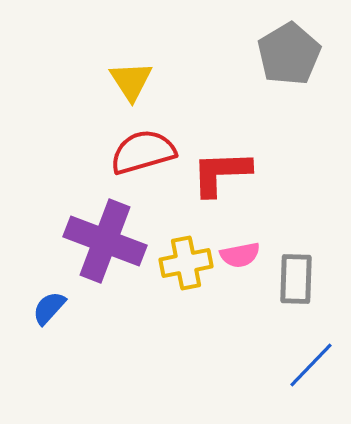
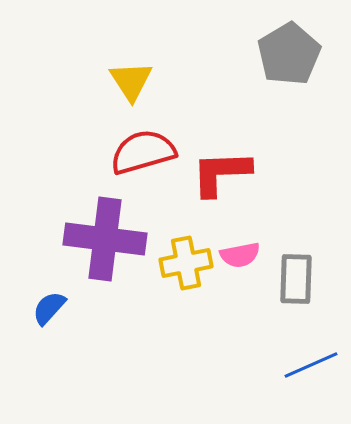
purple cross: moved 2 px up; rotated 14 degrees counterclockwise
blue line: rotated 22 degrees clockwise
